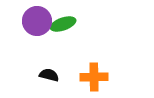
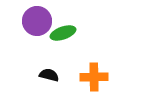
green ellipse: moved 9 px down
